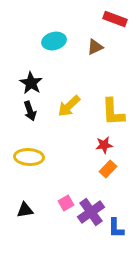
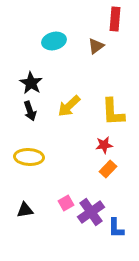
red rectangle: rotated 75 degrees clockwise
brown triangle: moved 1 px right, 1 px up; rotated 12 degrees counterclockwise
